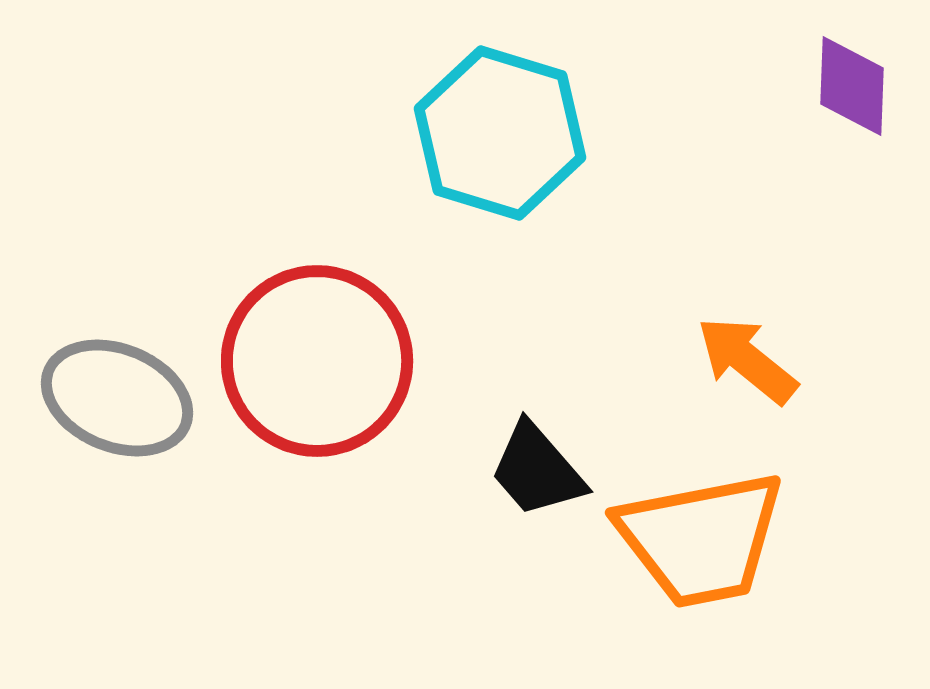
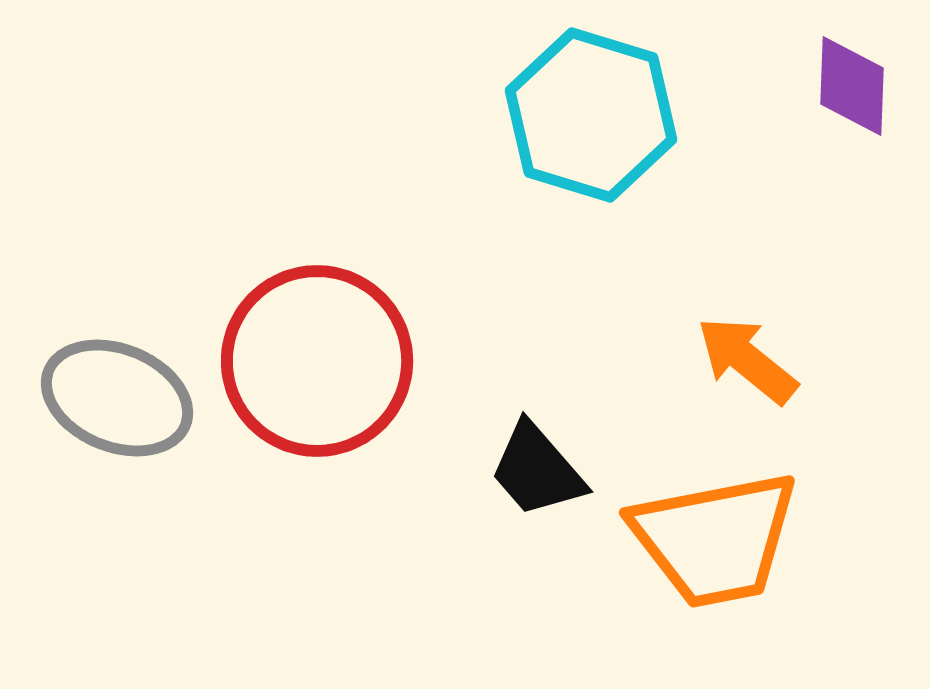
cyan hexagon: moved 91 px right, 18 px up
orange trapezoid: moved 14 px right
